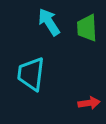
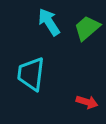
green trapezoid: rotated 52 degrees clockwise
red arrow: moved 2 px left, 1 px up; rotated 25 degrees clockwise
